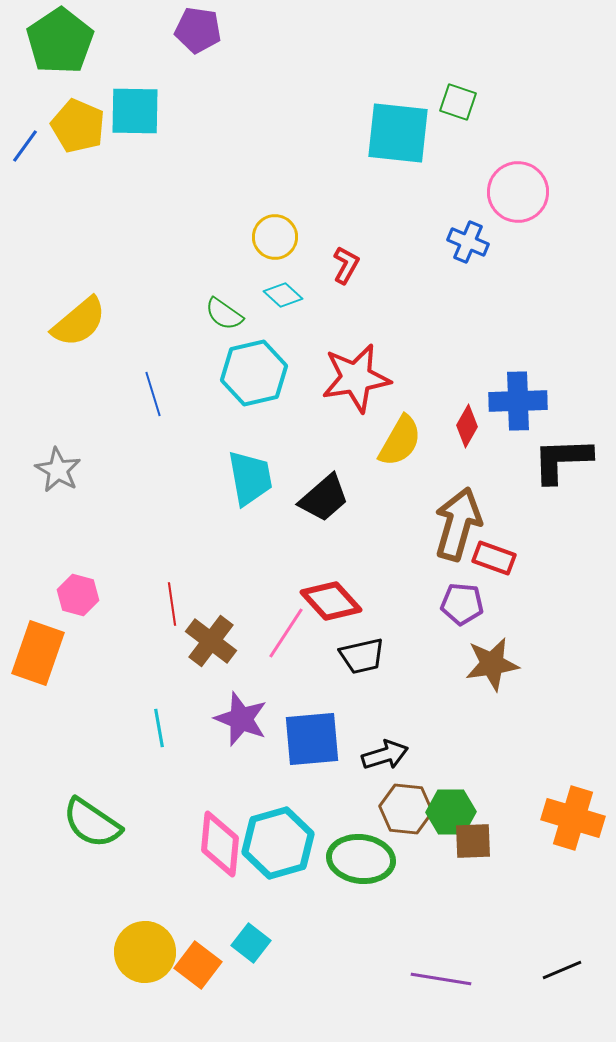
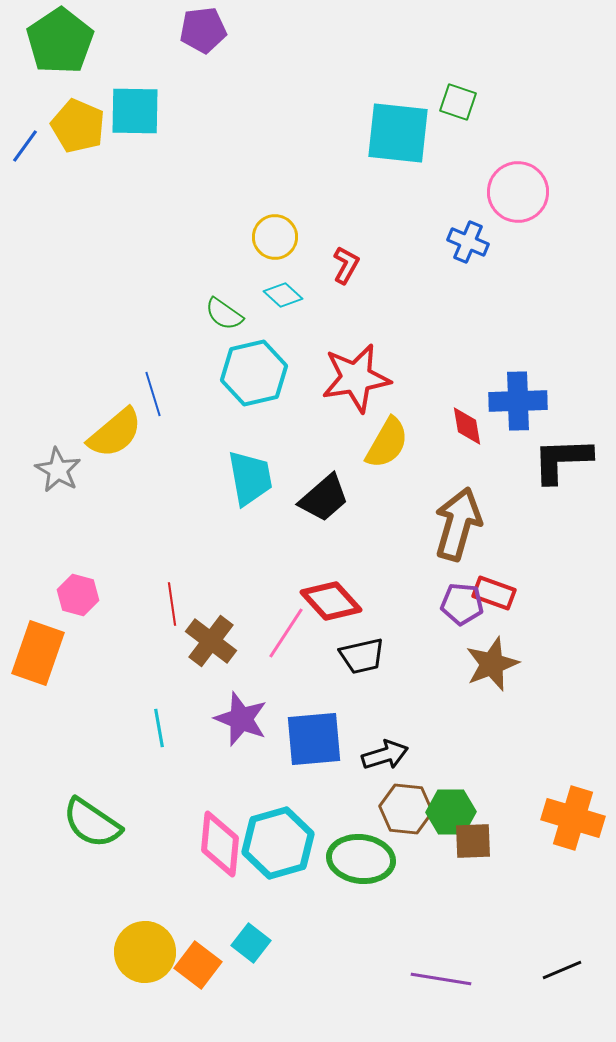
purple pentagon at (198, 30): moved 5 px right; rotated 15 degrees counterclockwise
yellow semicircle at (79, 322): moved 36 px right, 111 px down
red diamond at (467, 426): rotated 39 degrees counterclockwise
yellow semicircle at (400, 441): moved 13 px left, 2 px down
red rectangle at (494, 558): moved 35 px down
brown star at (492, 664): rotated 12 degrees counterclockwise
blue square at (312, 739): moved 2 px right
